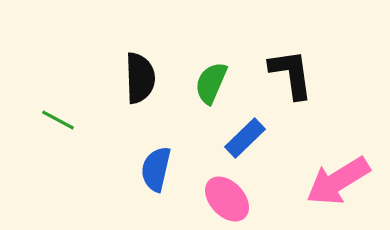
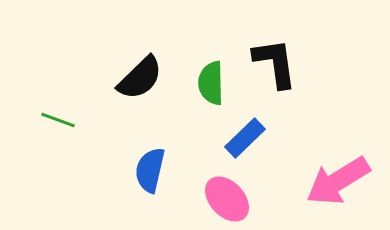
black L-shape: moved 16 px left, 11 px up
black semicircle: rotated 48 degrees clockwise
green semicircle: rotated 24 degrees counterclockwise
green line: rotated 8 degrees counterclockwise
blue semicircle: moved 6 px left, 1 px down
